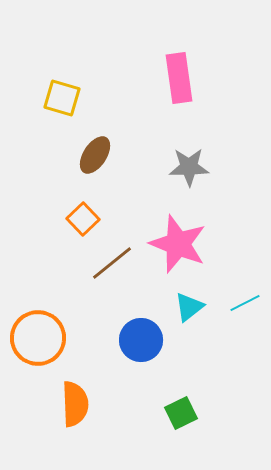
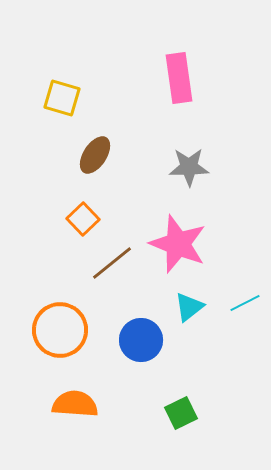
orange circle: moved 22 px right, 8 px up
orange semicircle: rotated 84 degrees counterclockwise
